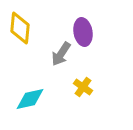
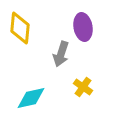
purple ellipse: moved 5 px up
gray arrow: rotated 15 degrees counterclockwise
cyan diamond: moved 1 px right, 1 px up
